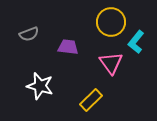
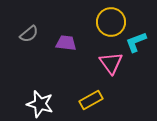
gray semicircle: rotated 18 degrees counterclockwise
cyan L-shape: rotated 30 degrees clockwise
purple trapezoid: moved 2 px left, 4 px up
white star: moved 18 px down
yellow rectangle: rotated 15 degrees clockwise
